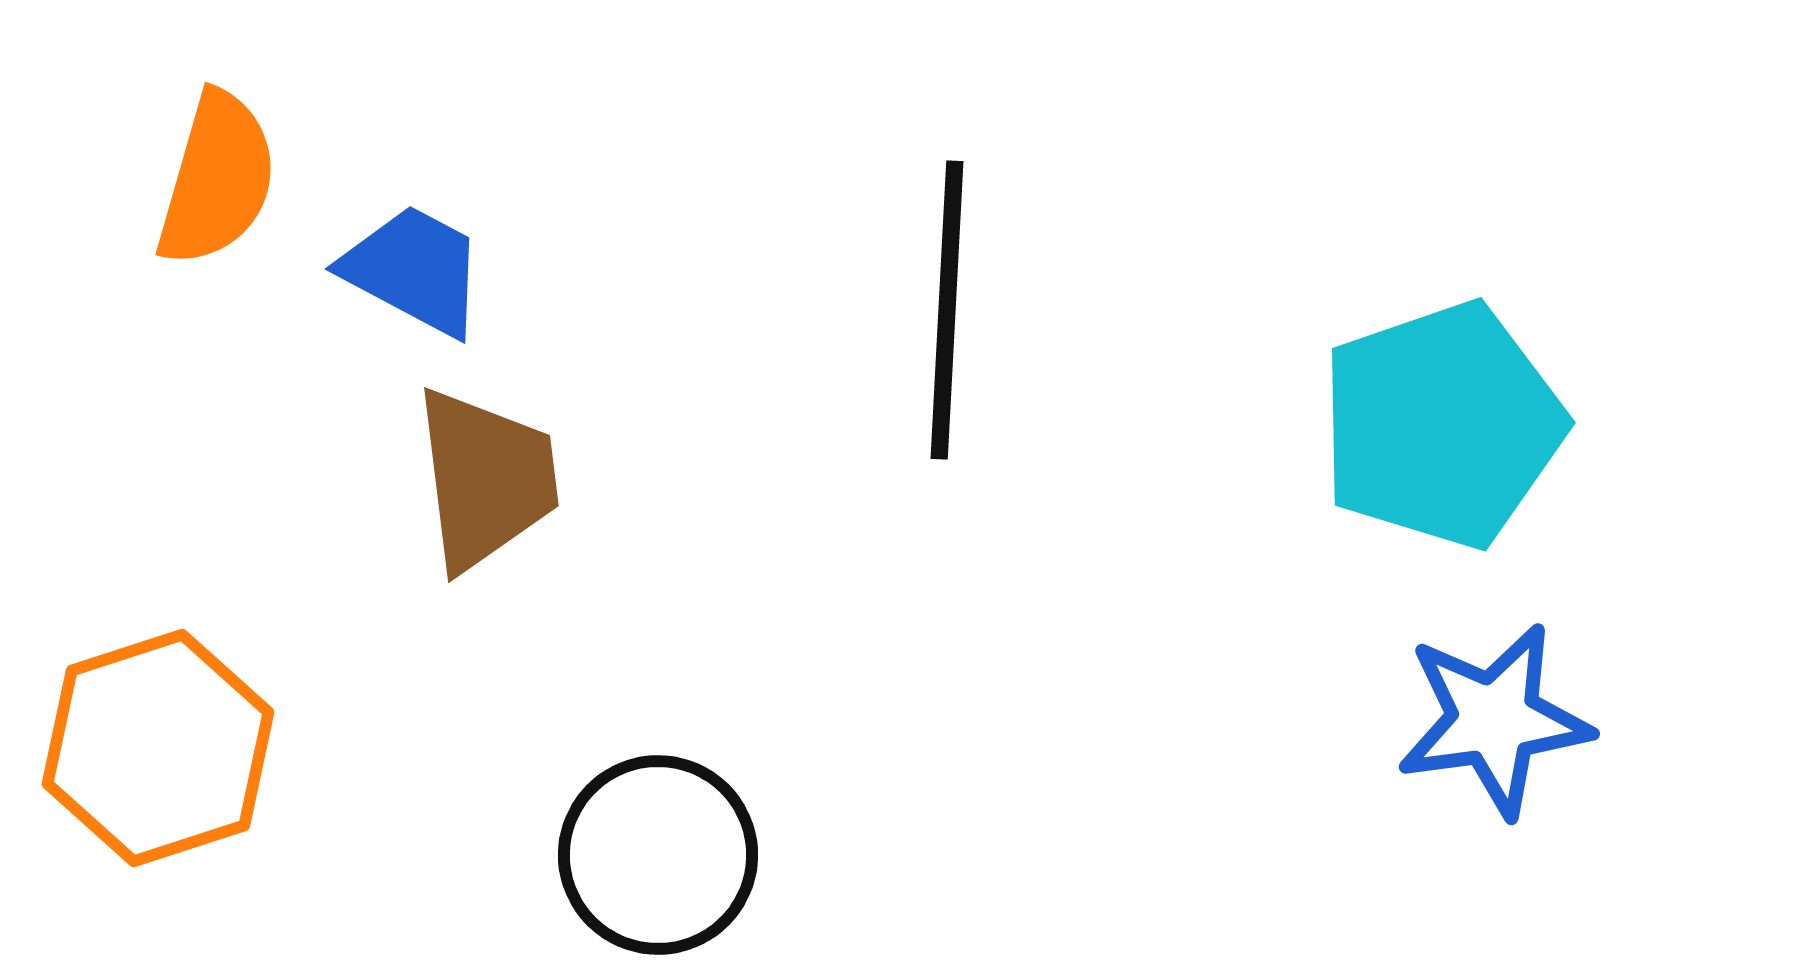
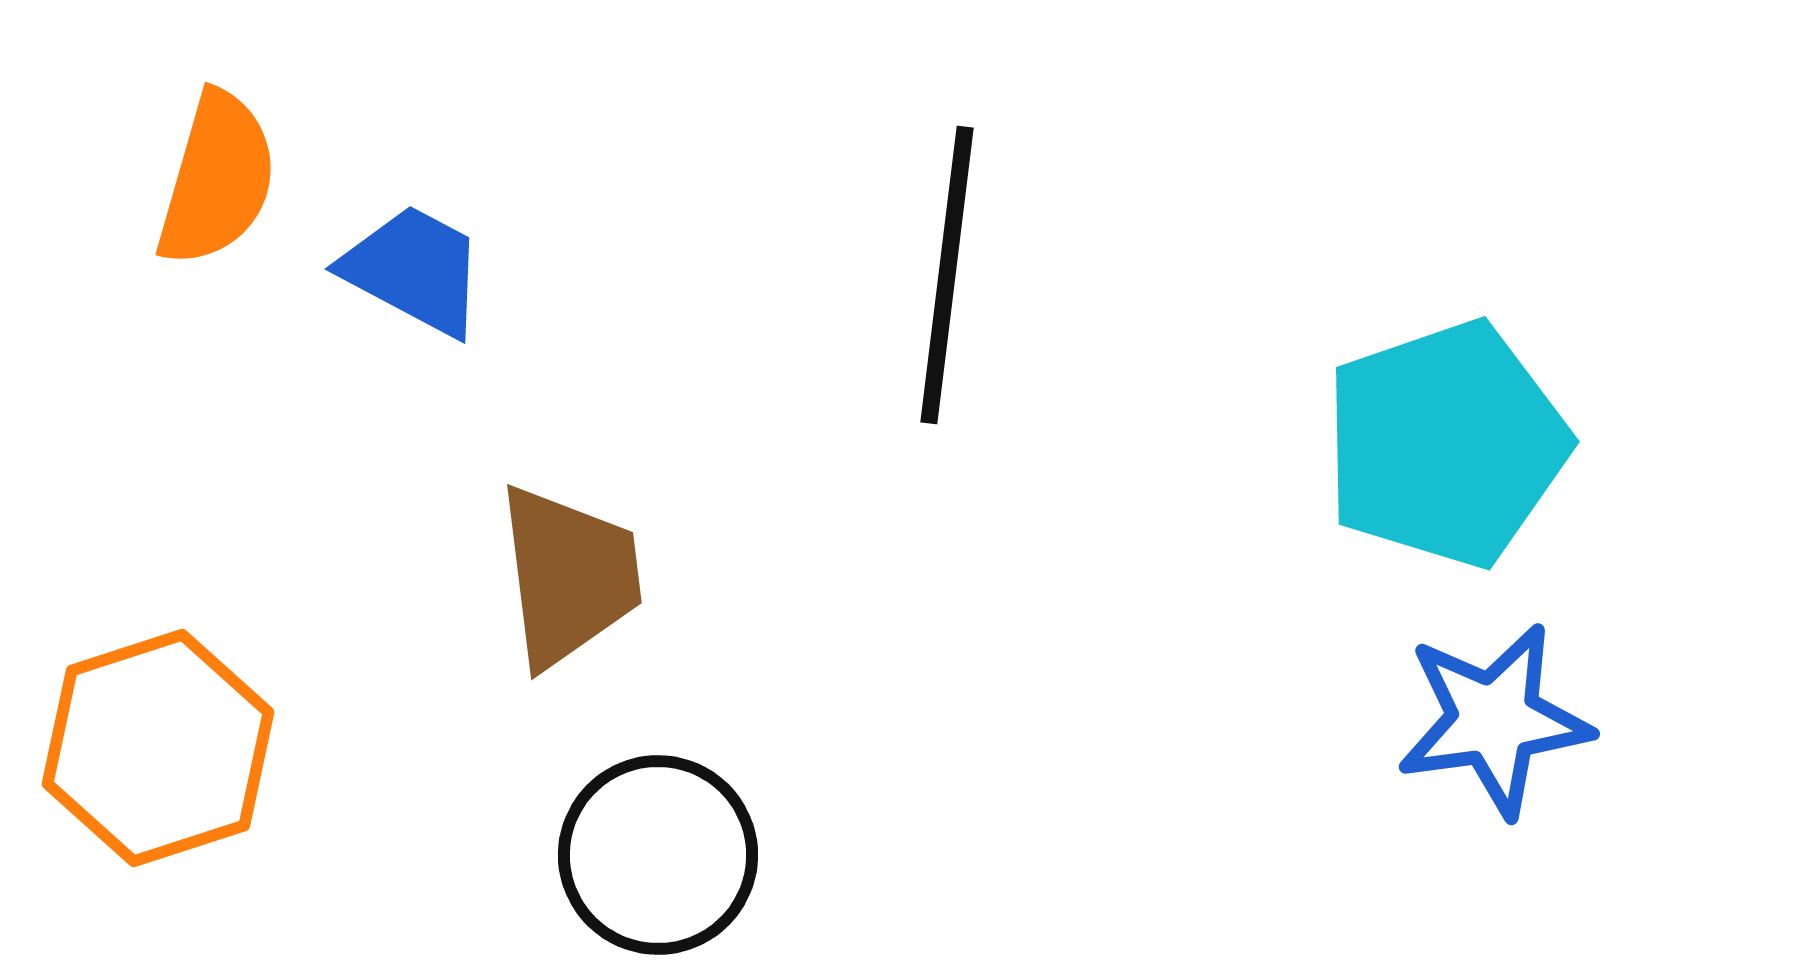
black line: moved 35 px up; rotated 4 degrees clockwise
cyan pentagon: moved 4 px right, 19 px down
brown trapezoid: moved 83 px right, 97 px down
